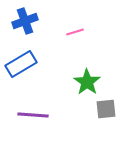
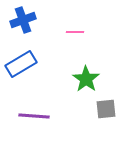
blue cross: moved 2 px left, 1 px up
pink line: rotated 18 degrees clockwise
green star: moved 1 px left, 3 px up
purple line: moved 1 px right, 1 px down
